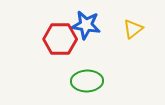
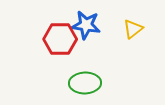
green ellipse: moved 2 px left, 2 px down
